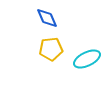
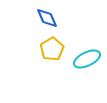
yellow pentagon: moved 1 px right; rotated 25 degrees counterclockwise
